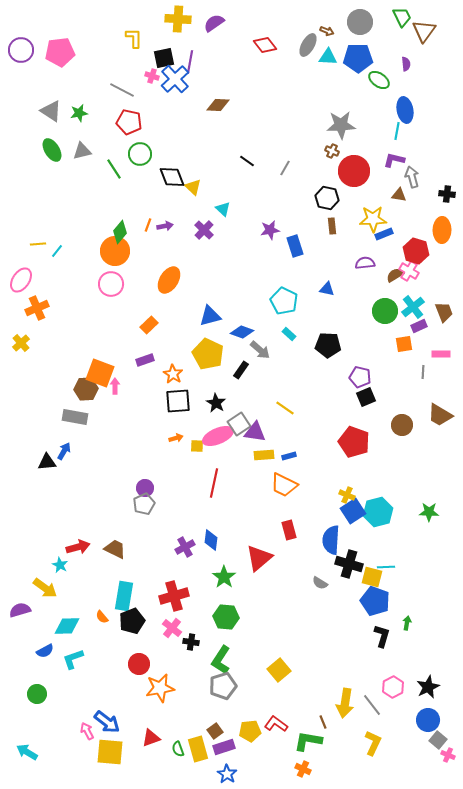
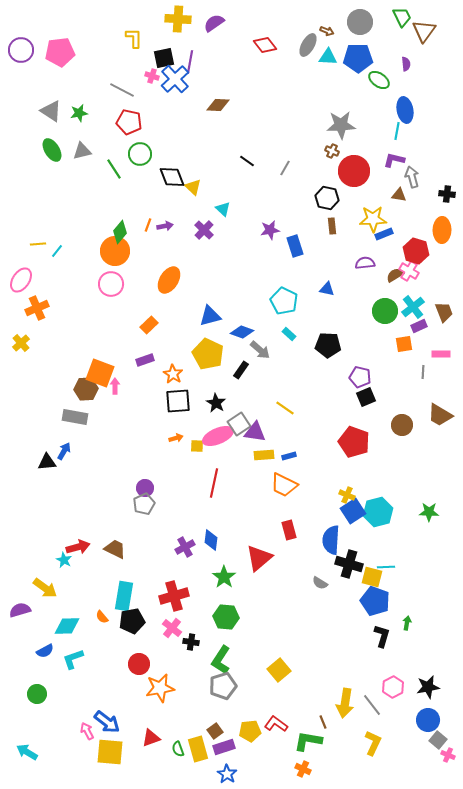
cyan star at (60, 565): moved 4 px right, 5 px up
black pentagon at (132, 621): rotated 10 degrees clockwise
black star at (428, 687): rotated 15 degrees clockwise
